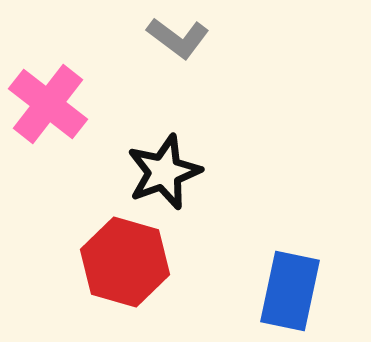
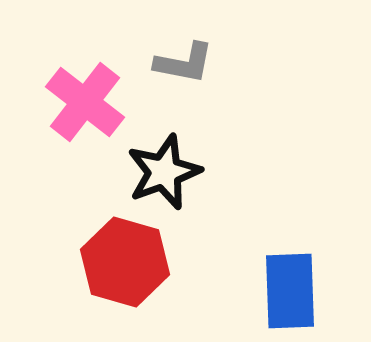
gray L-shape: moved 6 px right, 25 px down; rotated 26 degrees counterclockwise
pink cross: moved 37 px right, 2 px up
blue rectangle: rotated 14 degrees counterclockwise
